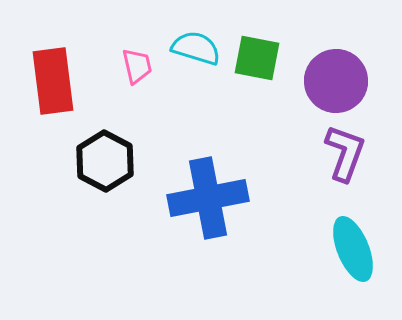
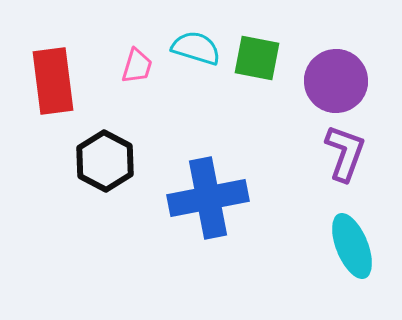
pink trapezoid: rotated 30 degrees clockwise
cyan ellipse: moved 1 px left, 3 px up
